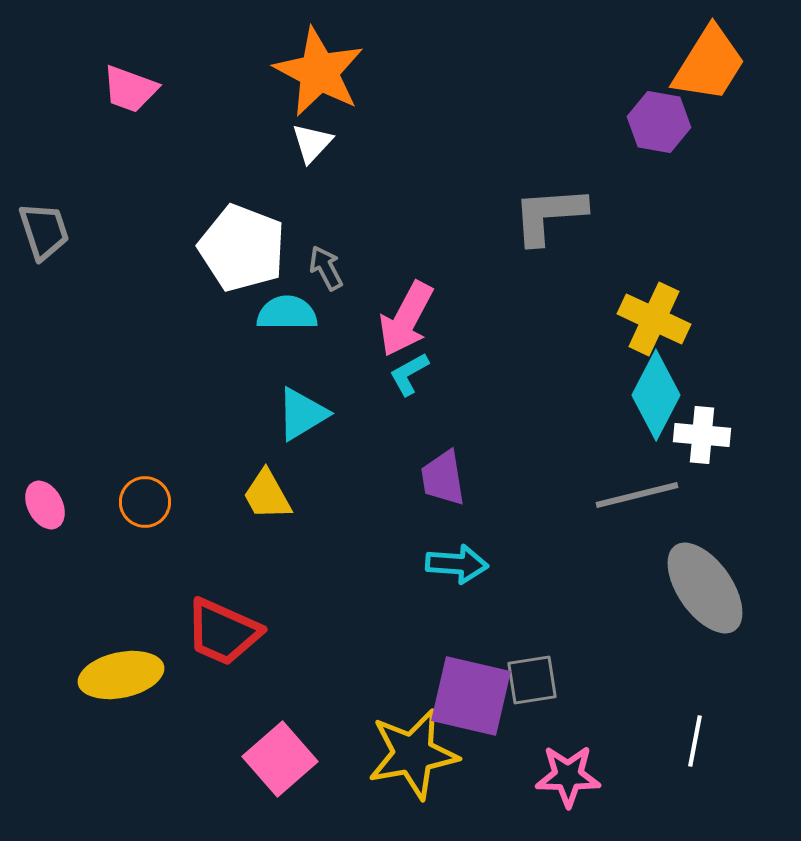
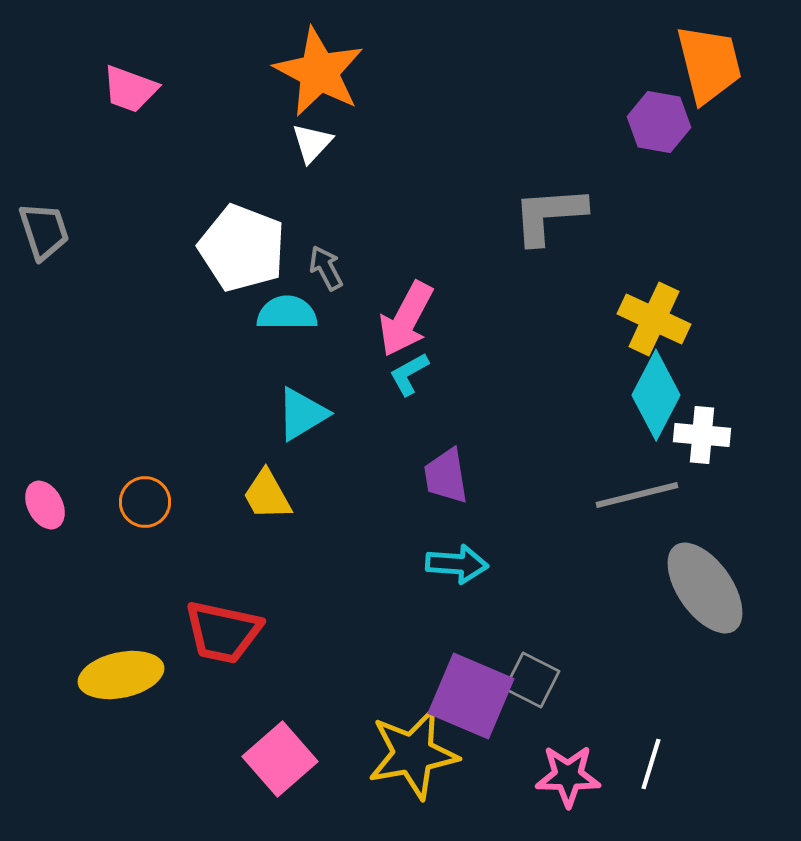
orange trapezoid: rotated 46 degrees counterclockwise
purple trapezoid: moved 3 px right, 2 px up
red trapezoid: rotated 12 degrees counterclockwise
gray square: rotated 36 degrees clockwise
purple square: rotated 10 degrees clockwise
white line: moved 44 px left, 23 px down; rotated 6 degrees clockwise
